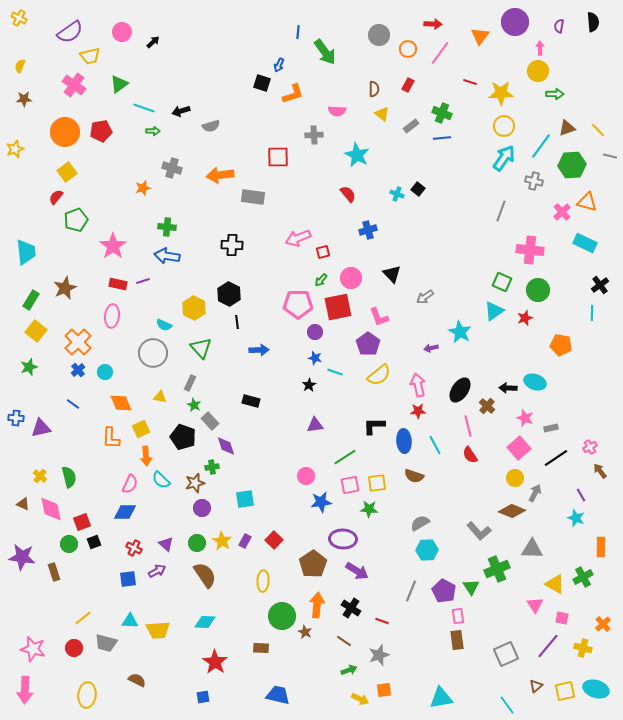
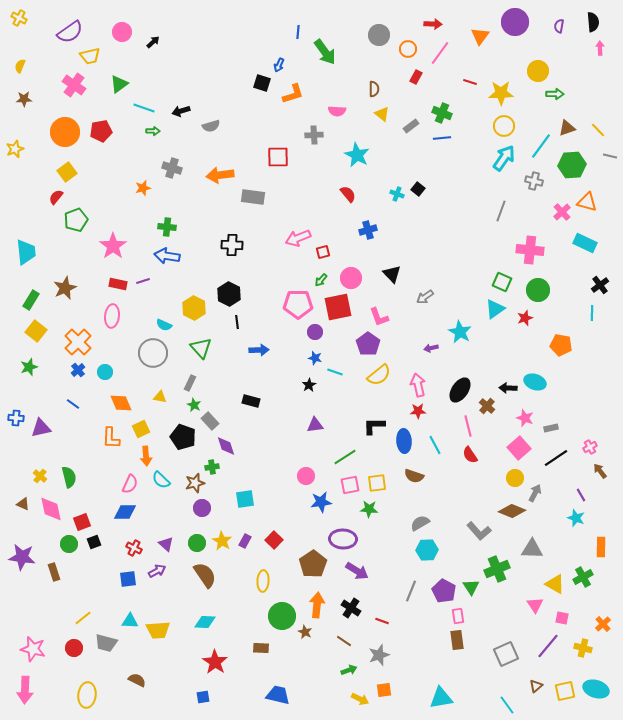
pink arrow at (540, 48): moved 60 px right
red rectangle at (408, 85): moved 8 px right, 8 px up
cyan triangle at (494, 311): moved 1 px right, 2 px up
